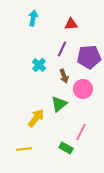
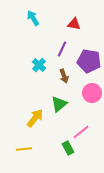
cyan arrow: rotated 42 degrees counterclockwise
red triangle: moved 3 px right; rotated 16 degrees clockwise
purple pentagon: moved 4 px down; rotated 15 degrees clockwise
pink circle: moved 9 px right, 4 px down
yellow arrow: moved 1 px left
pink line: rotated 24 degrees clockwise
green rectangle: moved 2 px right; rotated 32 degrees clockwise
